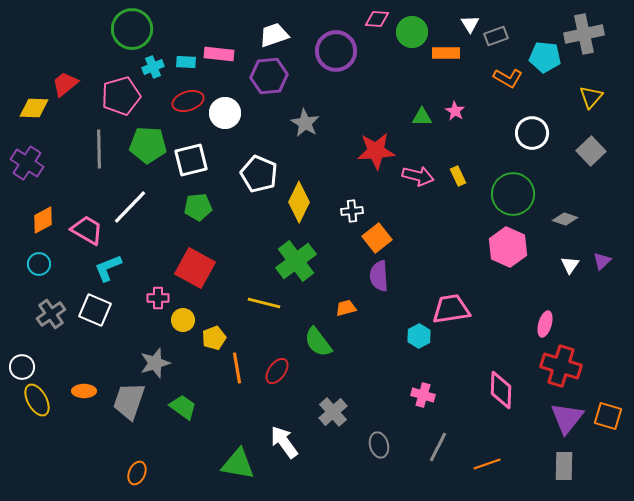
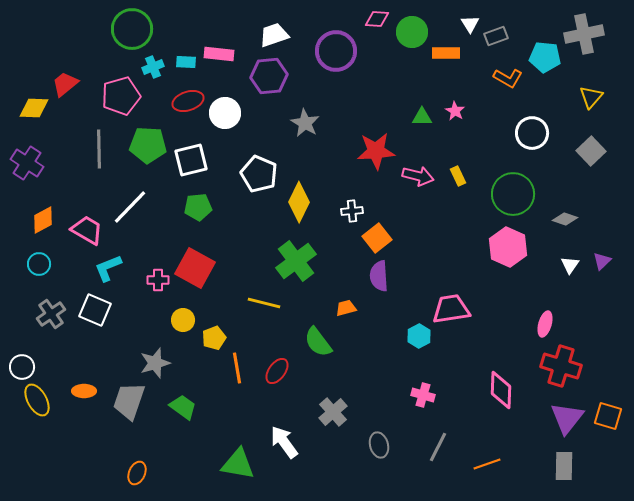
pink cross at (158, 298): moved 18 px up
